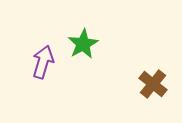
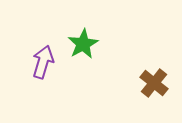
brown cross: moved 1 px right, 1 px up
